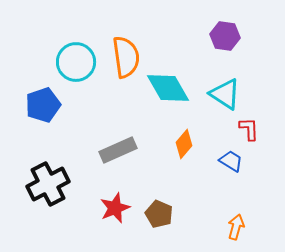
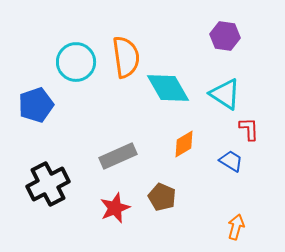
blue pentagon: moved 7 px left
orange diamond: rotated 20 degrees clockwise
gray rectangle: moved 6 px down
brown pentagon: moved 3 px right, 17 px up
